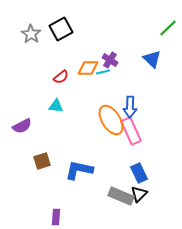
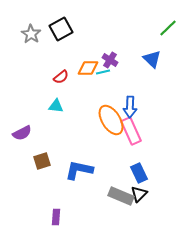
purple semicircle: moved 7 px down
